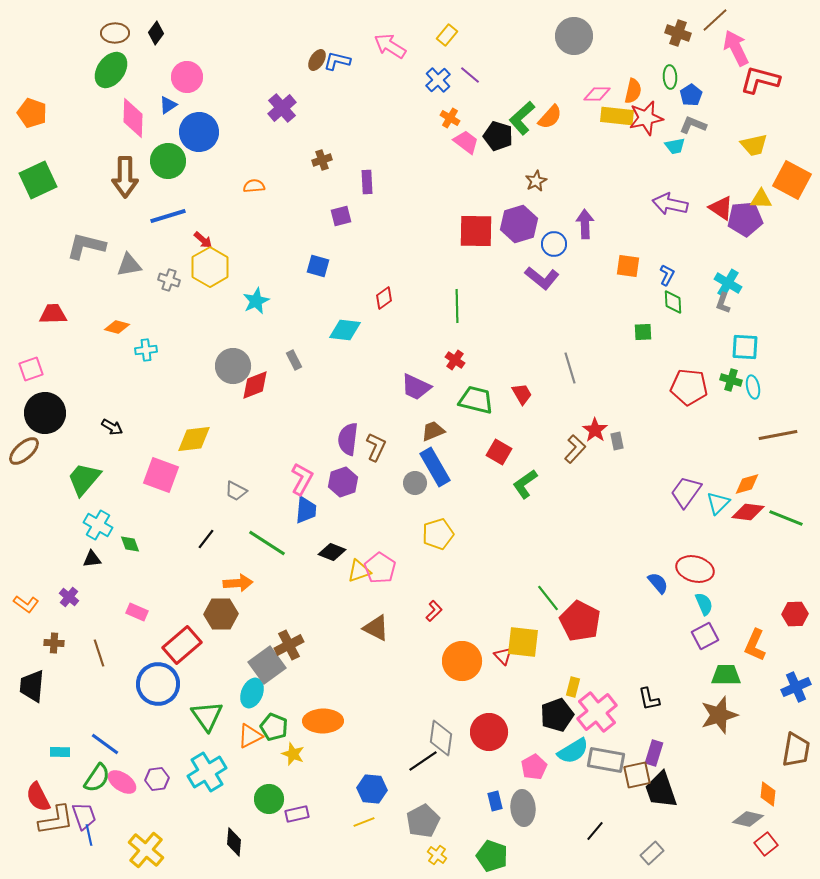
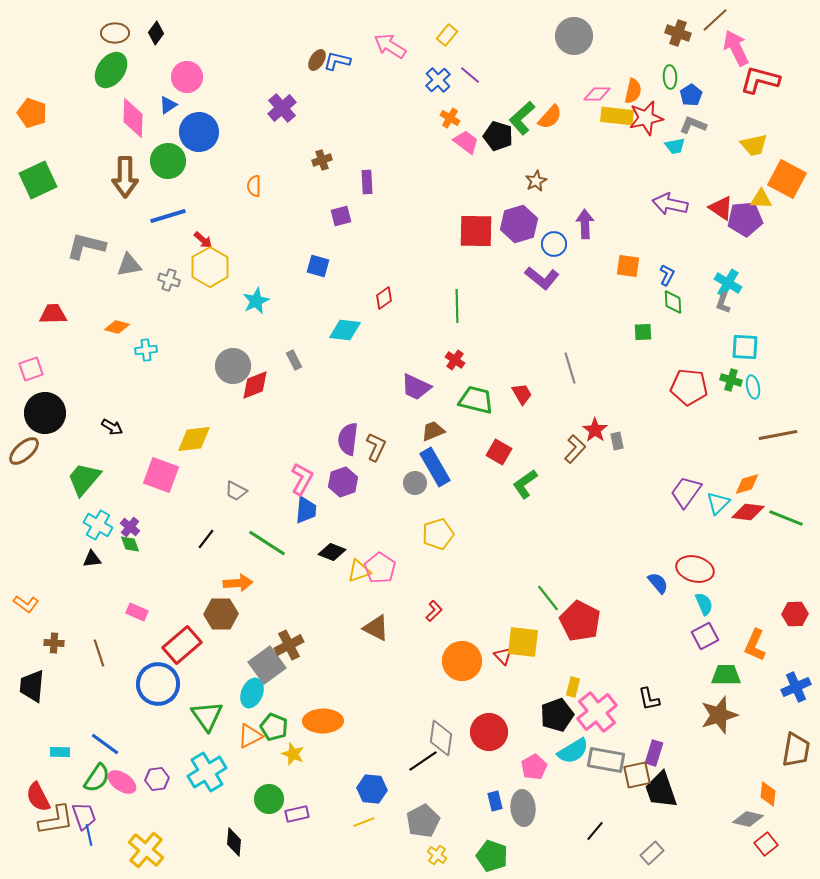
orange square at (792, 180): moved 5 px left, 1 px up
orange semicircle at (254, 186): rotated 85 degrees counterclockwise
purple cross at (69, 597): moved 61 px right, 70 px up
